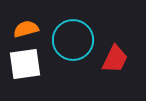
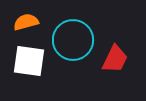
orange semicircle: moved 7 px up
white square: moved 4 px right, 3 px up; rotated 16 degrees clockwise
